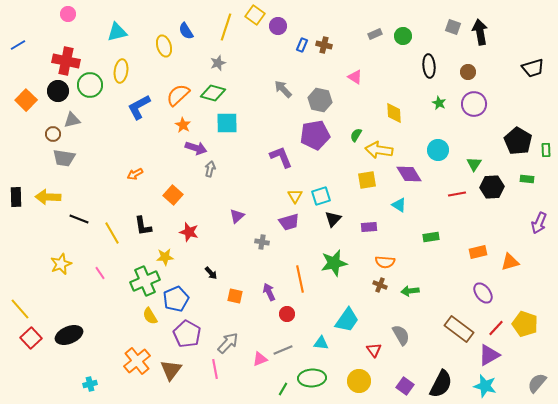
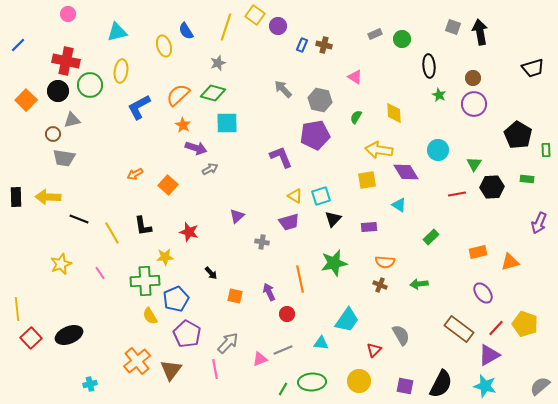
green circle at (403, 36): moved 1 px left, 3 px down
blue line at (18, 45): rotated 14 degrees counterclockwise
brown circle at (468, 72): moved 5 px right, 6 px down
green star at (439, 103): moved 8 px up
green semicircle at (356, 135): moved 18 px up
black pentagon at (518, 141): moved 6 px up
gray arrow at (210, 169): rotated 49 degrees clockwise
purple diamond at (409, 174): moved 3 px left, 2 px up
orange square at (173, 195): moved 5 px left, 10 px up
yellow triangle at (295, 196): rotated 28 degrees counterclockwise
green rectangle at (431, 237): rotated 35 degrees counterclockwise
green cross at (145, 281): rotated 20 degrees clockwise
green arrow at (410, 291): moved 9 px right, 7 px up
yellow line at (20, 309): moved 3 px left; rotated 35 degrees clockwise
red triangle at (374, 350): rotated 21 degrees clockwise
green ellipse at (312, 378): moved 4 px down
gray semicircle at (537, 383): moved 3 px right, 3 px down; rotated 10 degrees clockwise
purple square at (405, 386): rotated 24 degrees counterclockwise
